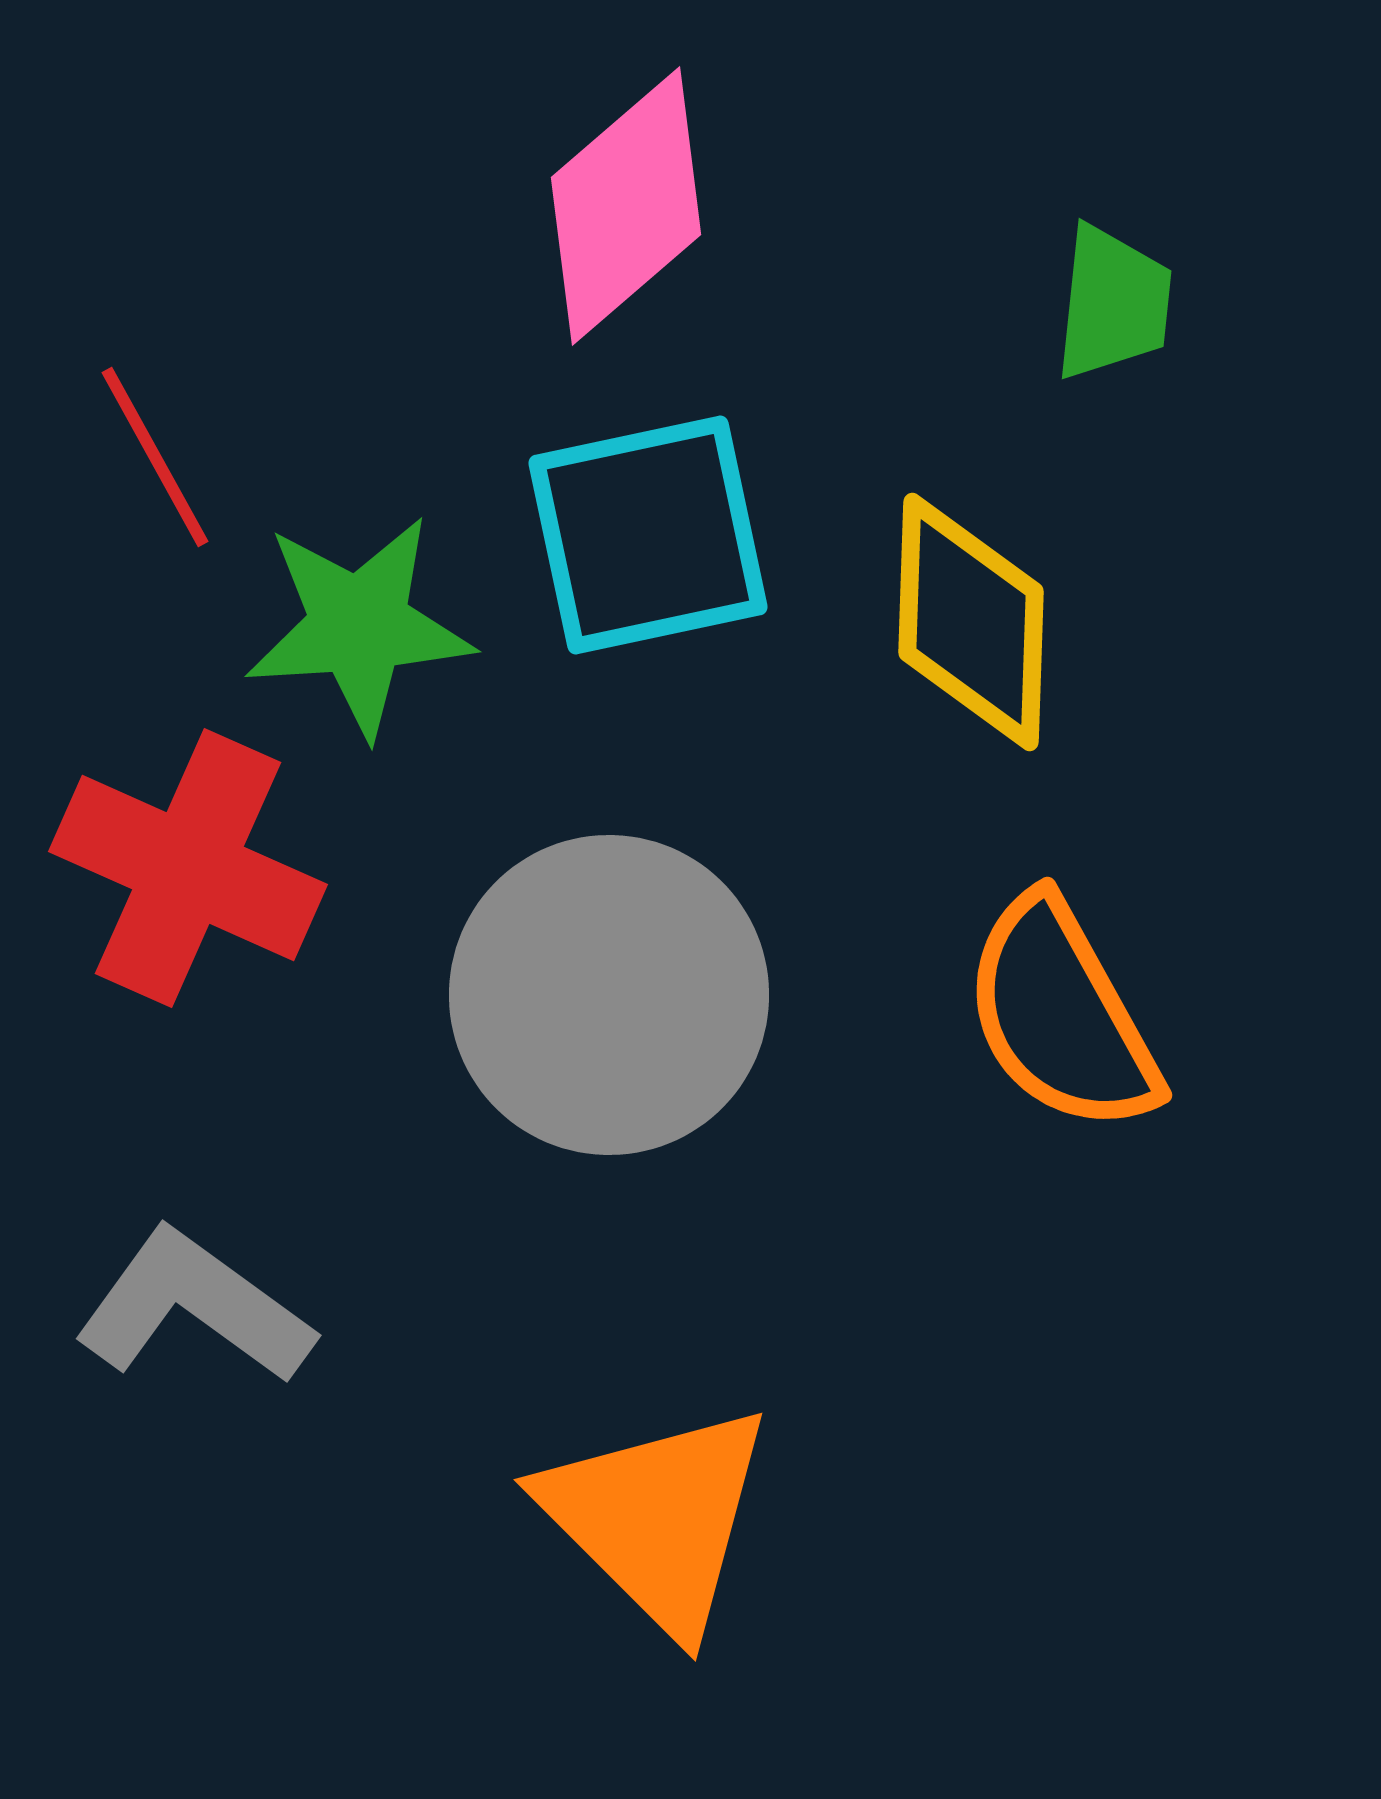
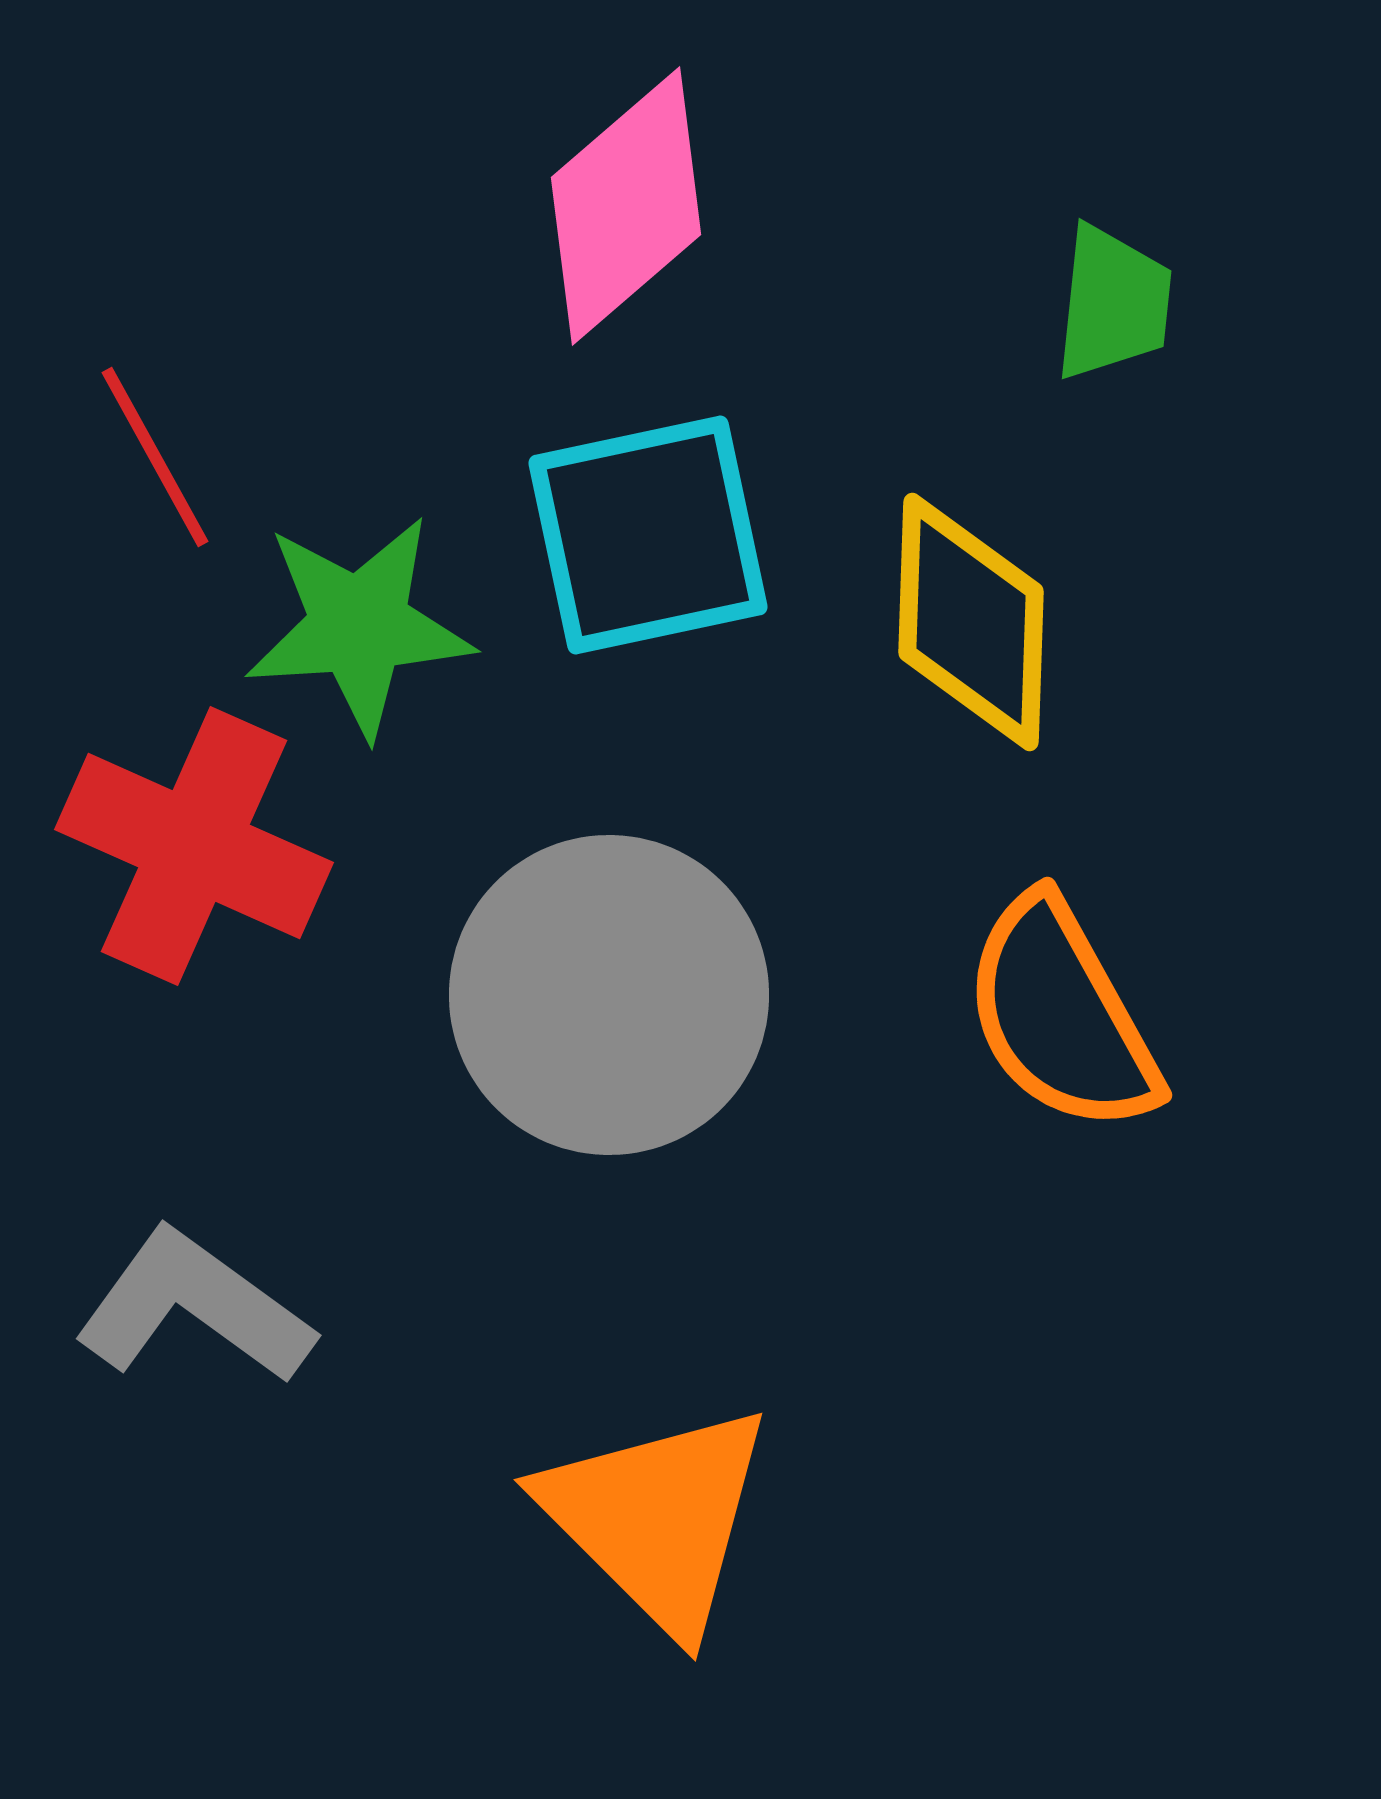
red cross: moved 6 px right, 22 px up
